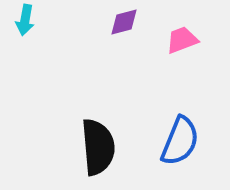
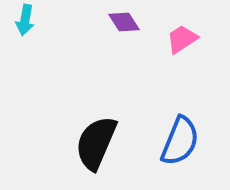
purple diamond: rotated 72 degrees clockwise
pink trapezoid: moved 1 px up; rotated 12 degrees counterclockwise
black semicircle: moved 2 px left, 4 px up; rotated 152 degrees counterclockwise
